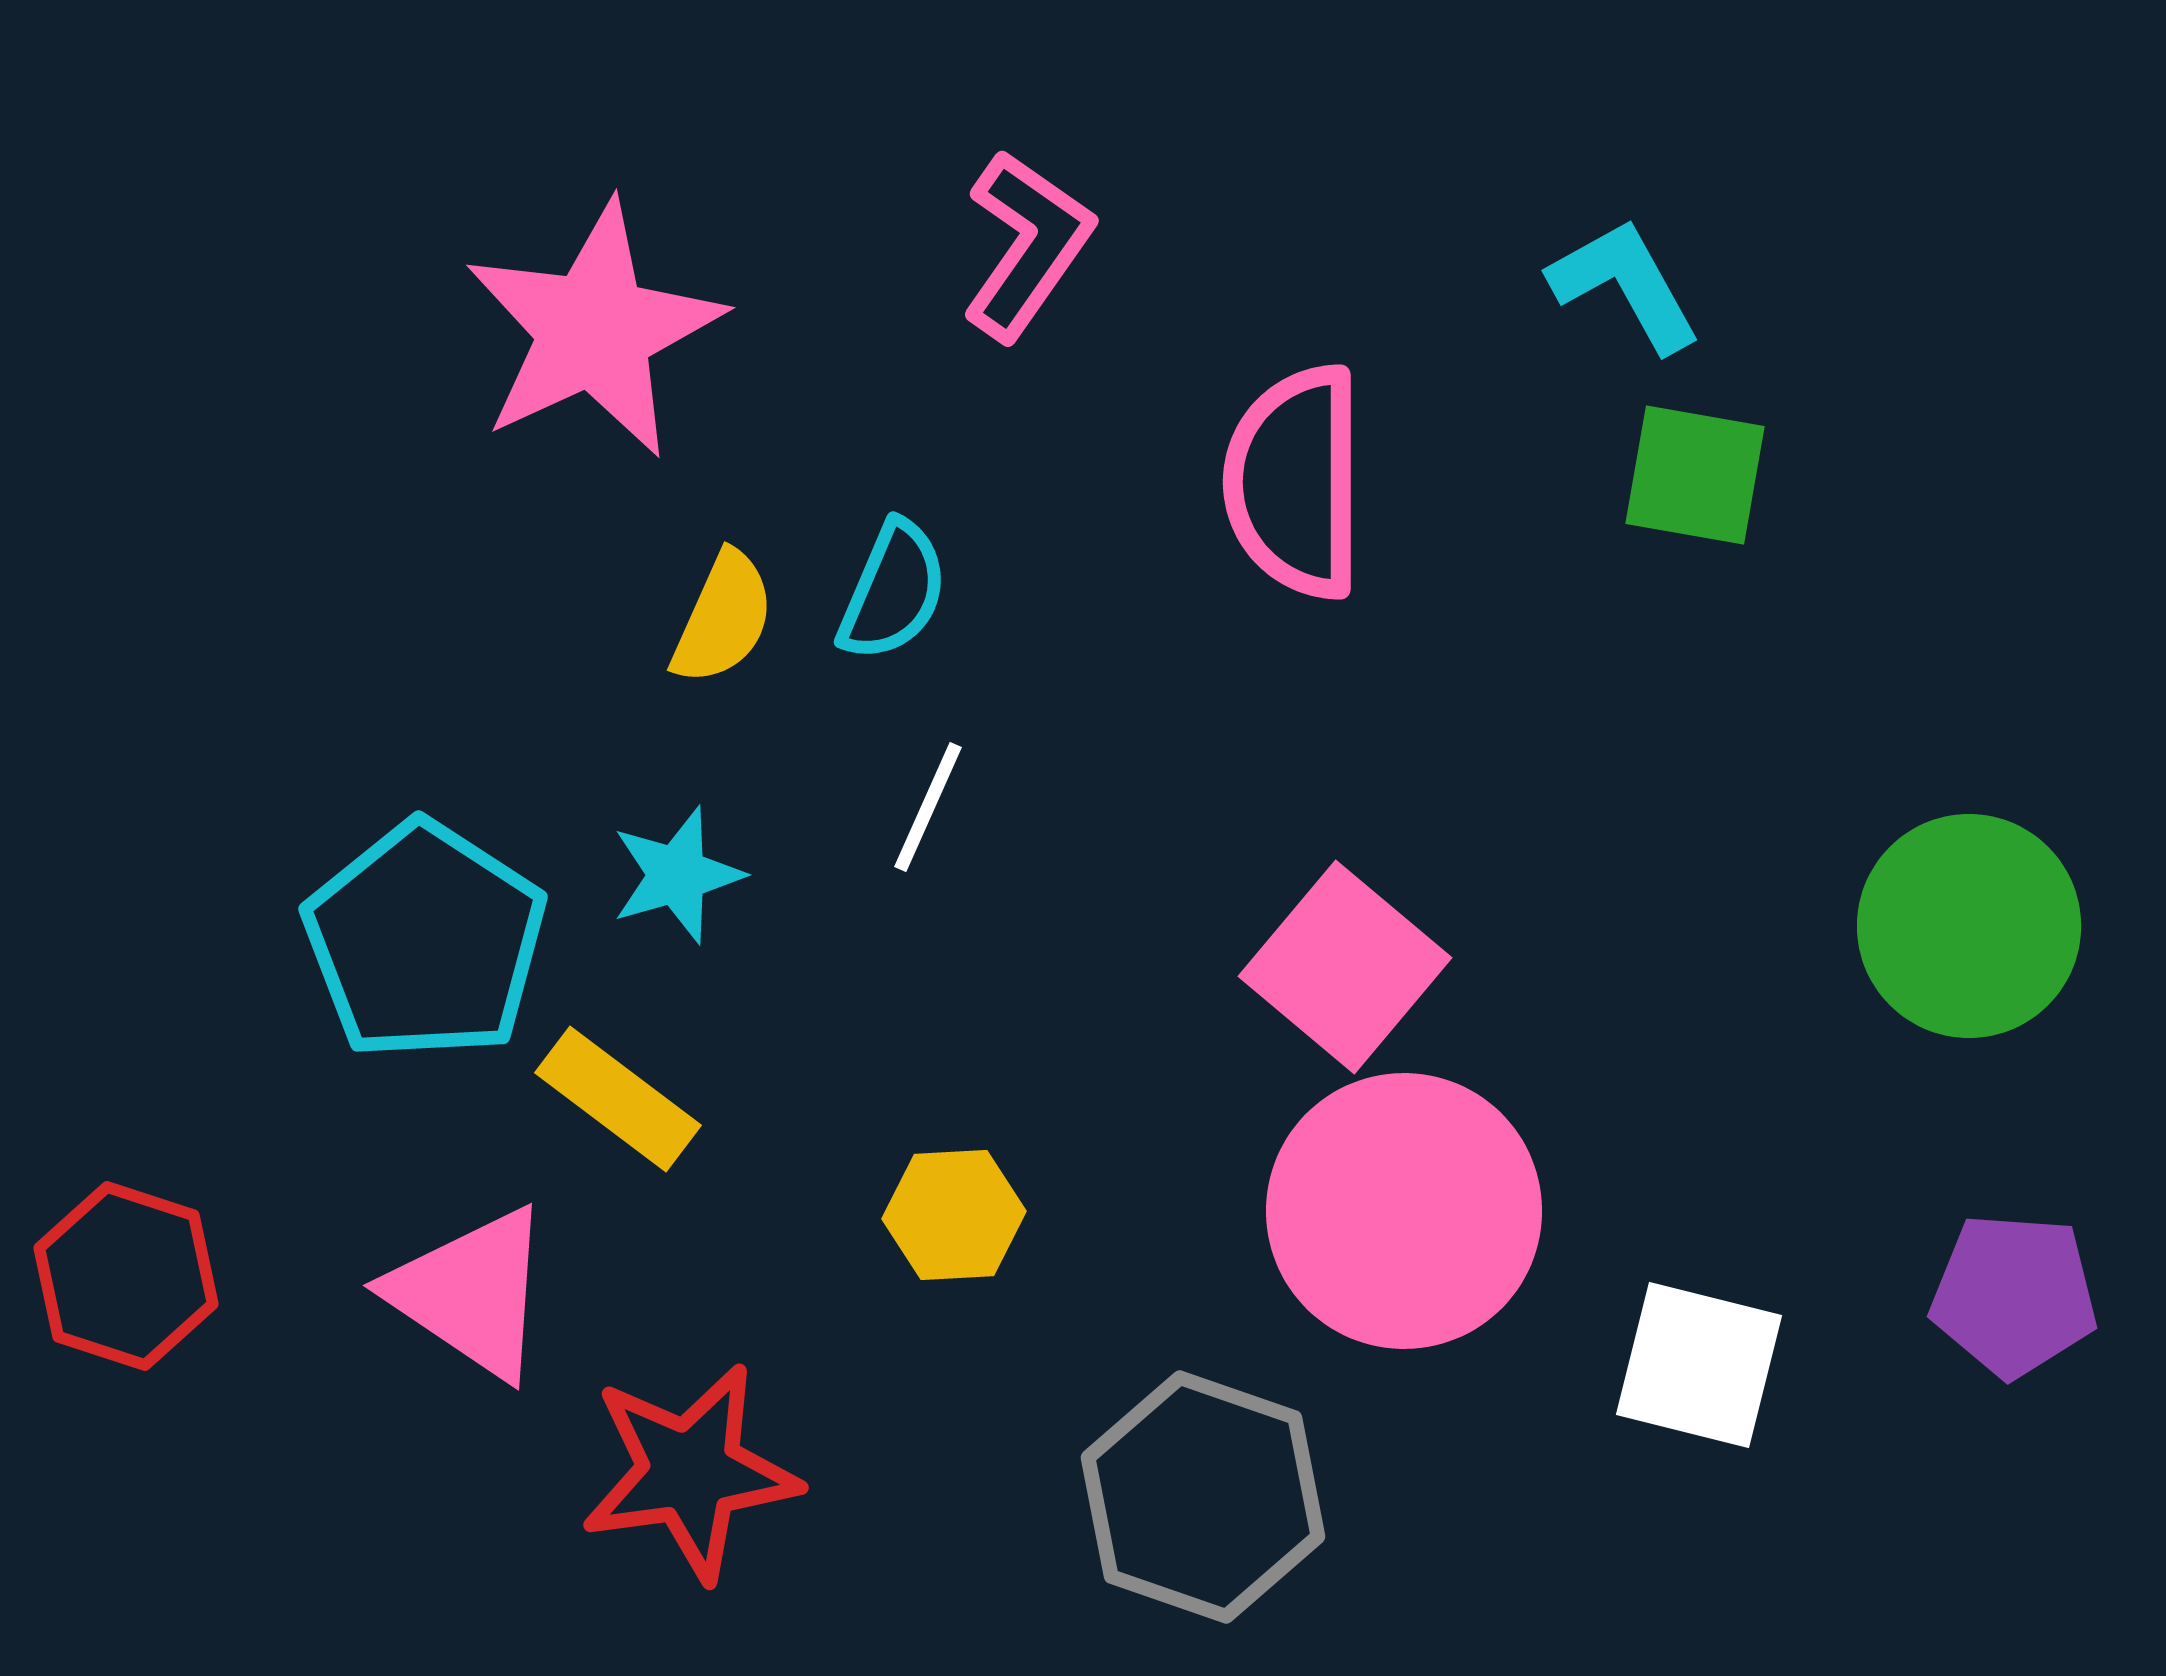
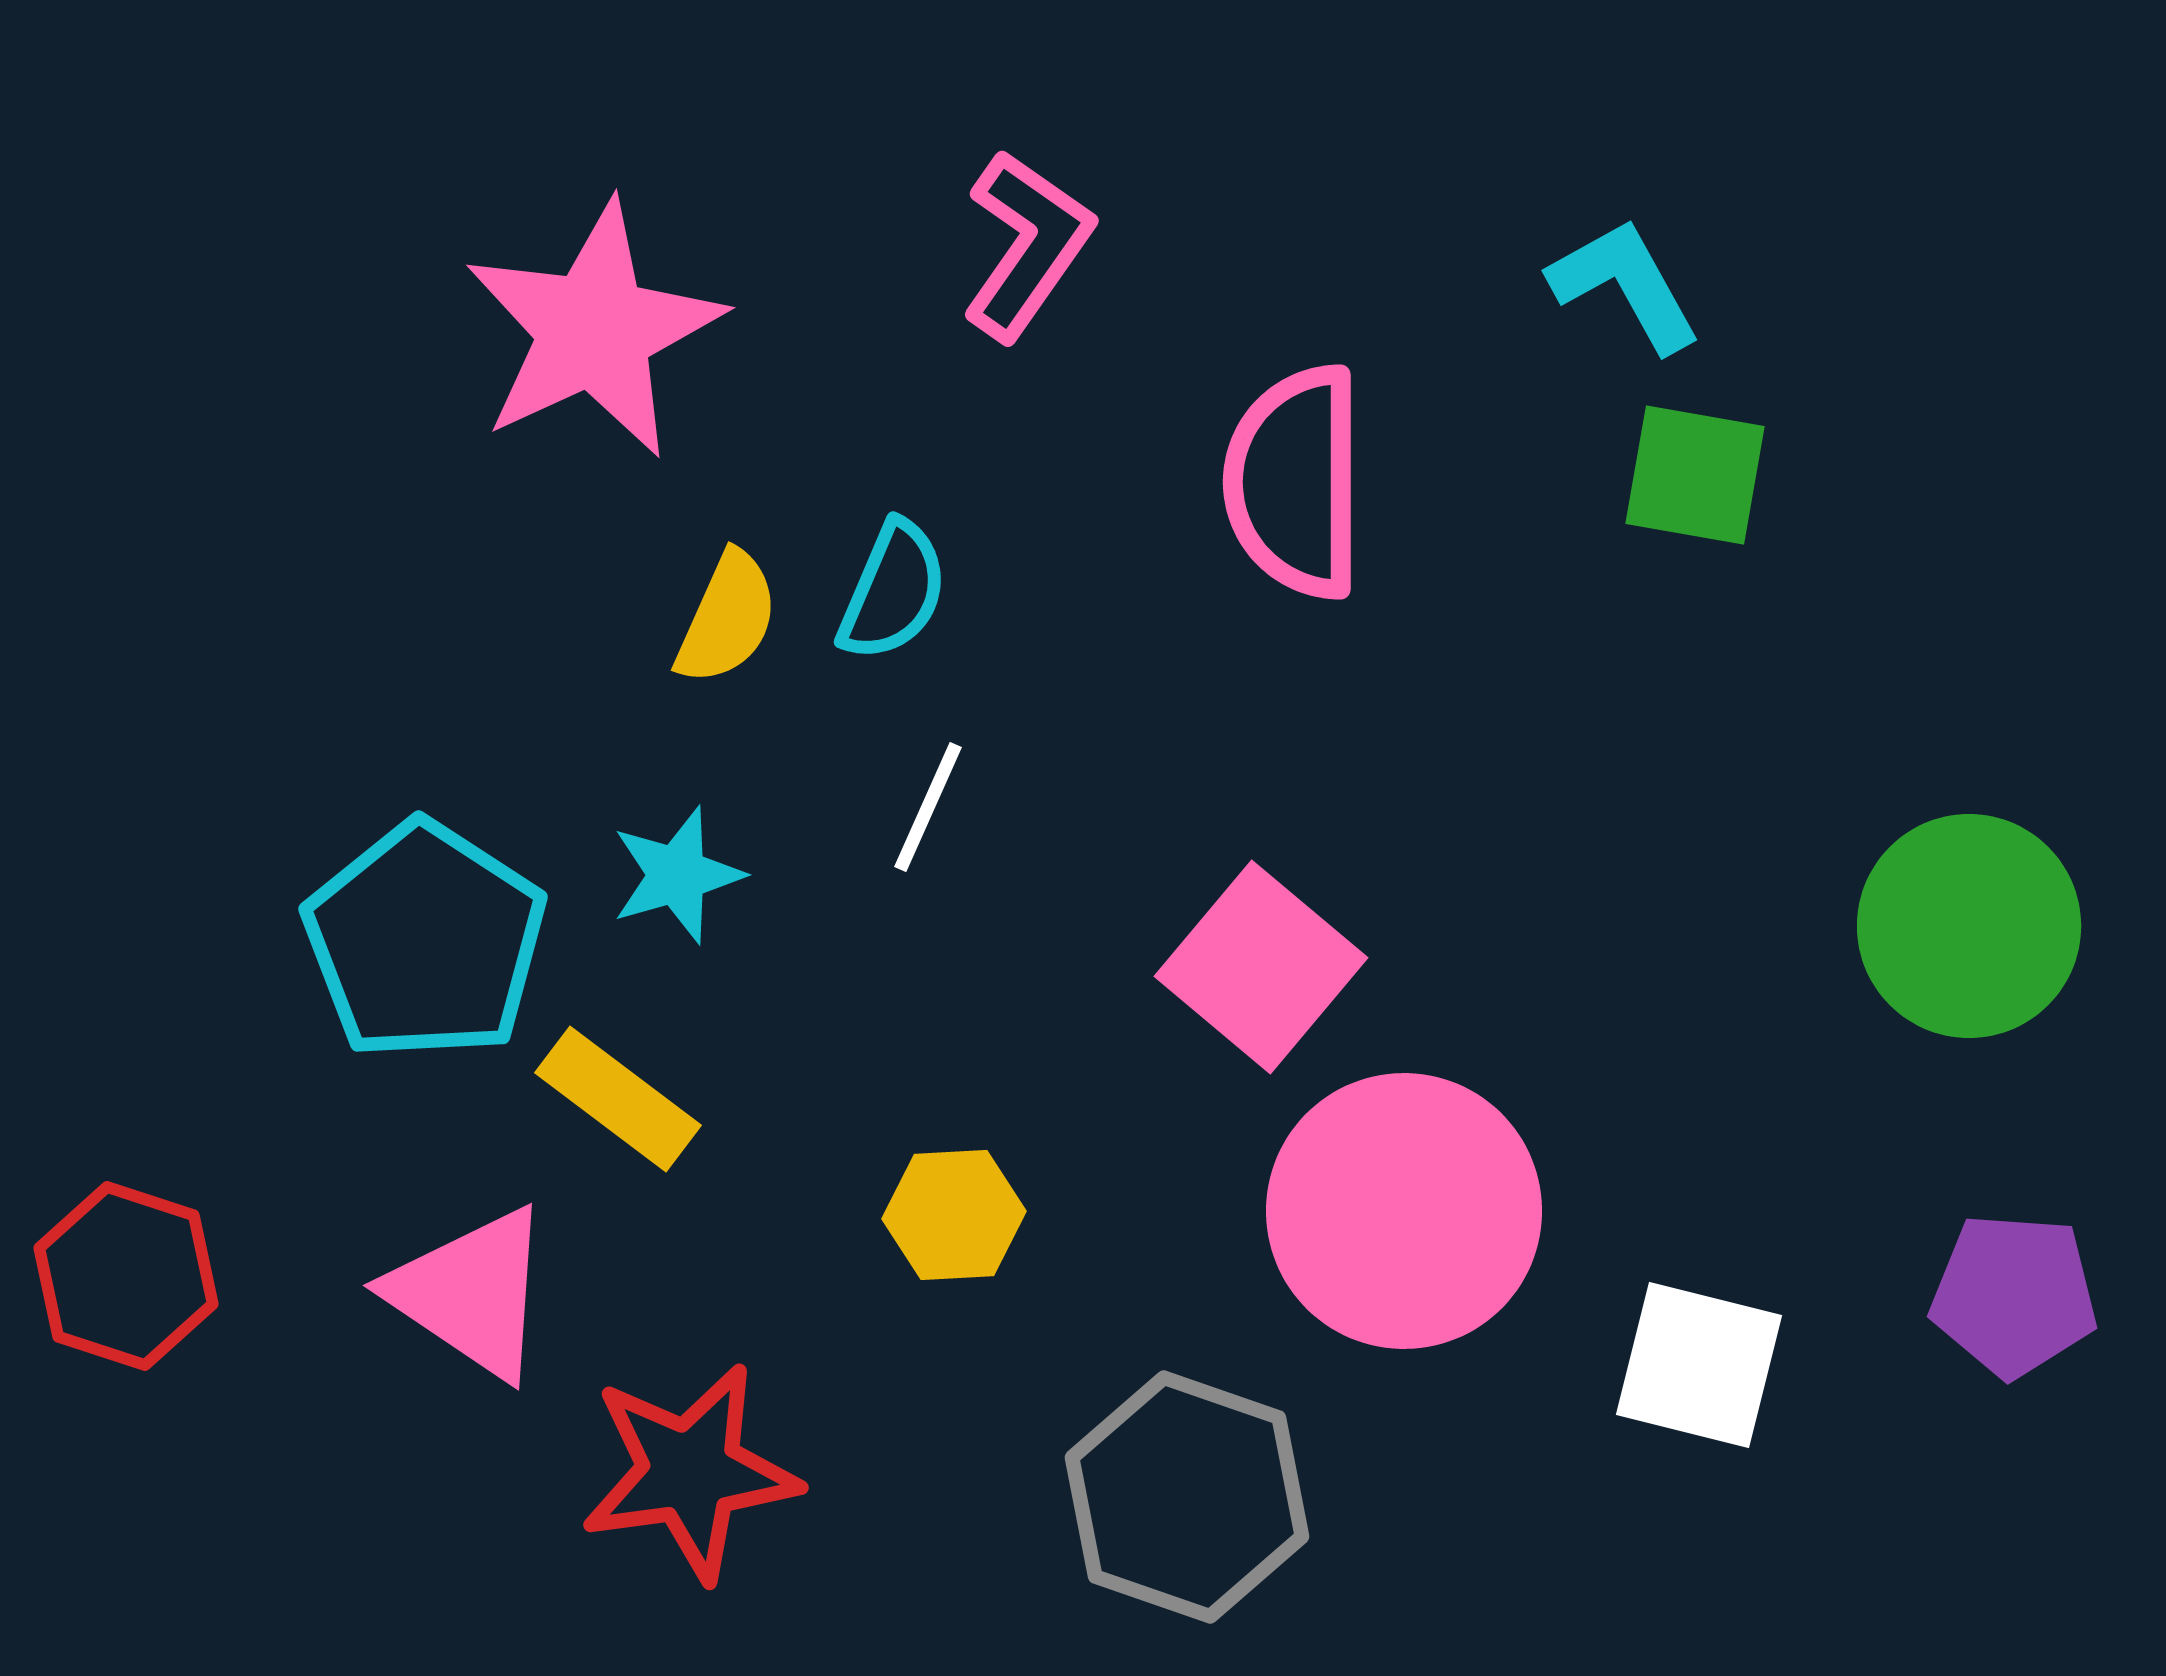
yellow semicircle: moved 4 px right
pink square: moved 84 px left
gray hexagon: moved 16 px left
